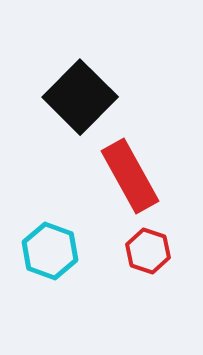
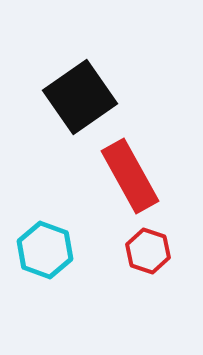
black square: rotated 10 degrees clockwise
cyan hexagon: moved 5 px left, 1 px up
